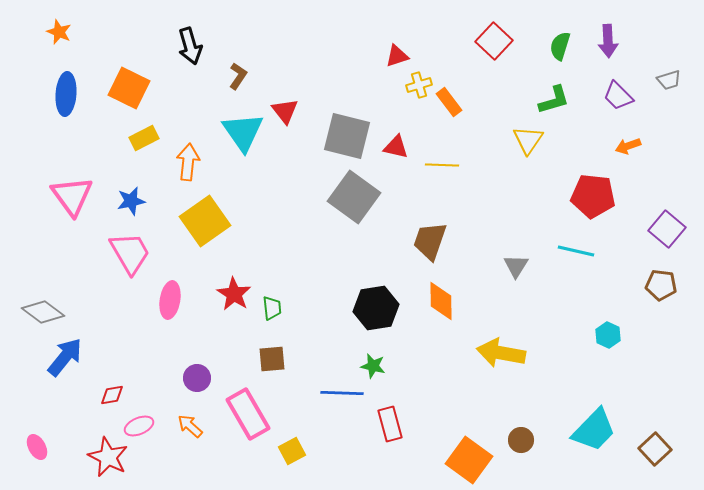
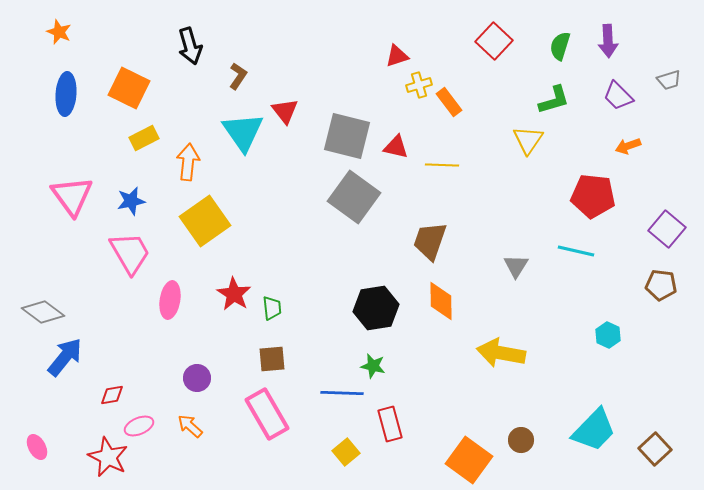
pink rectangle at (248, 414): moved 19 px right
yellow square at (292, 451): moved 54 px right, 1 px down; rotated 12 degrees counterclockwise
